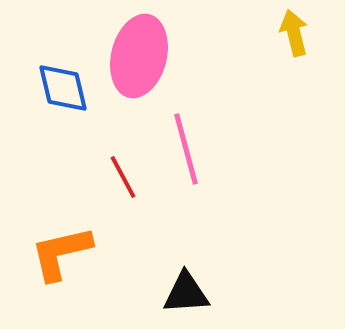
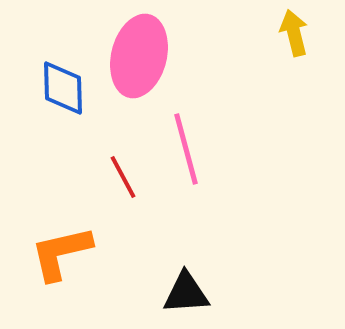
blue diamond: rotated 12 degrees clockwise
